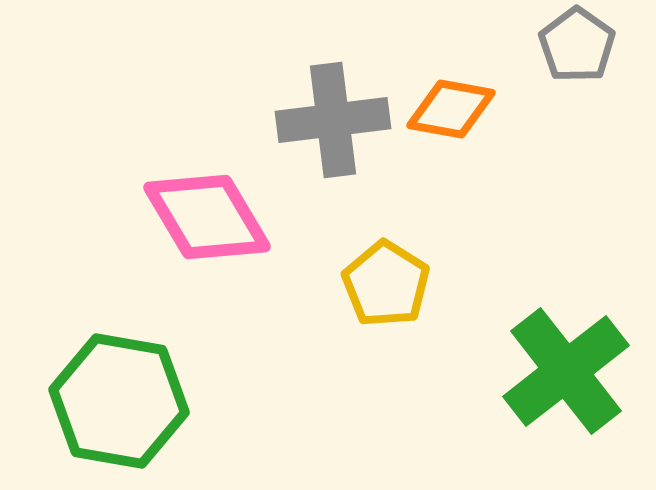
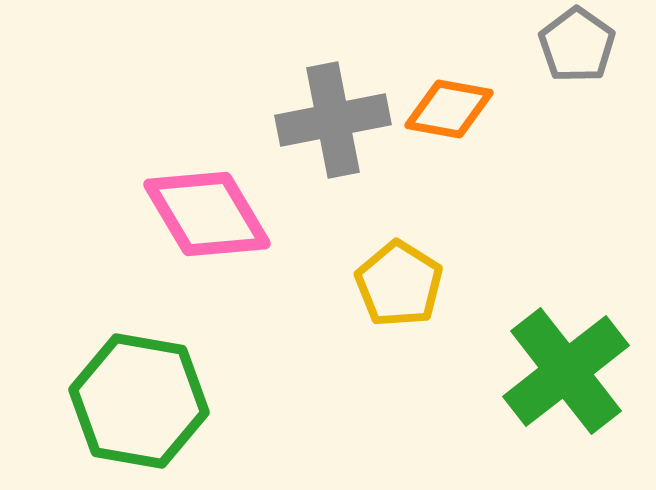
orange diamond: moved 2 px left
gray cross: rotated 4 degrees counterclockwise
pink diamond: moved 3 px up
yellow pentagon: moved 13 px right
green hexagon: moved 20 px right
